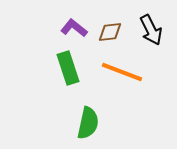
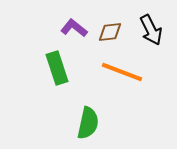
green rectangle: moved 11 px left
